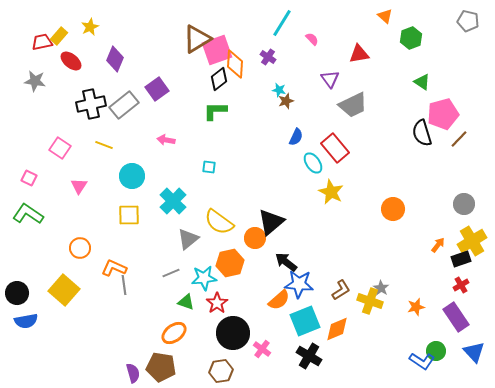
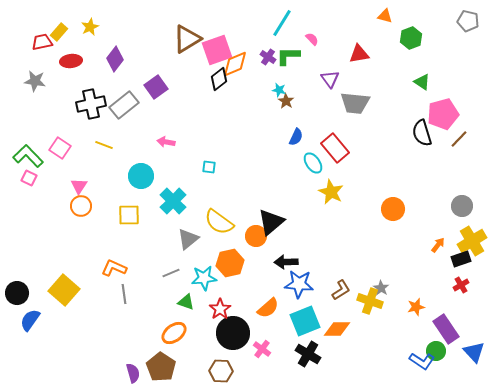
orange triangle at (385, 16): rotated 28 degrees counterclockwise
yellow rectangle at (59, 36): moved 4 px up
brown triangle at (197, 39): moved 10 px left
purple diamond at (115, 59): rotated 15 degrees clockwise
red ellipse at (71, 61): rotated 45 degrees counterclockwise
orange diamond at (235, 64): rotated 64 degrees clockwise
purple square at (157, 89): moved 1 px left, 2 px up
brown star at (286, 101): rotated 21 degrees counterclockwise
gray trapezoid at (353, 105): moved 2 px right, 2 px up; rotated 32 degrees clockwise
green L-shape at (215, 111): moved 73 px right, 55 px up
pink arrow at (166, 140): moved 2 px down
cyan circle at (132, 176): moved 9 px right
gray circle at (464, 204): moved 2 px left, 2 px down
green L-shape at (28, 214): moved 58 px up; rotated 12 degrees clockwise
orange circle at (255, 238): moved 1 px right, 2 px up
orange circle at (80, 248): moved 1 px right, 42 px up
black arrow at (286, 262): rotated 40 degrees counterclockwise
gray line at (124, 285): moved 9 px down
orange semicircle at (279, 300): moved 11 px left, 8 px down
red star at (217, 303): moved 3 px right, 6 px down
purple rectangle at (456, 317): moved 10 px left, 12 px down
blue semicircle at (26, 321): moved 4 px right, 1 px up; rotated 135 degrees clockwise
orange diamond at (337, 329): rotated 24 degrees clockwise
black cross at (309, 356): moved 1 px left, 2 px up
brown pentagon at (161, 367): rotated 24 degrees clockwise
brown hexagon at (221, 371): rotated 10 degrees clockwise
